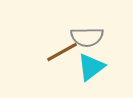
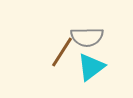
brown line: rotated 28 degrees counterclockwise
